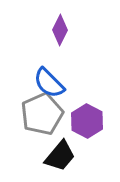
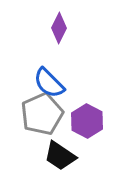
purple diamond: moved 1 px left, 2 px up
black trapezoid: rotated 84 degrees clockwise
